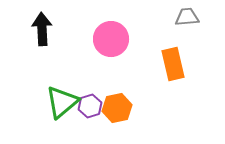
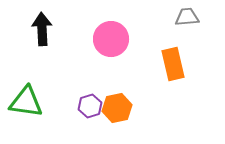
green triangle: moved 36 px left; rotated 48 degrees clockwise
